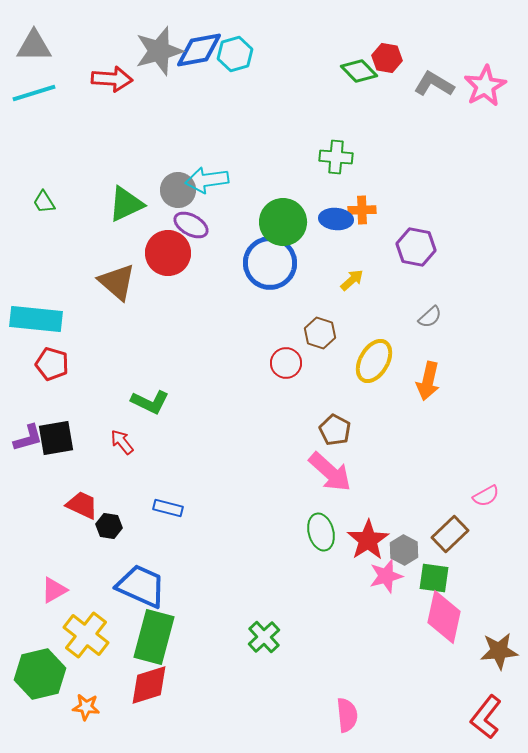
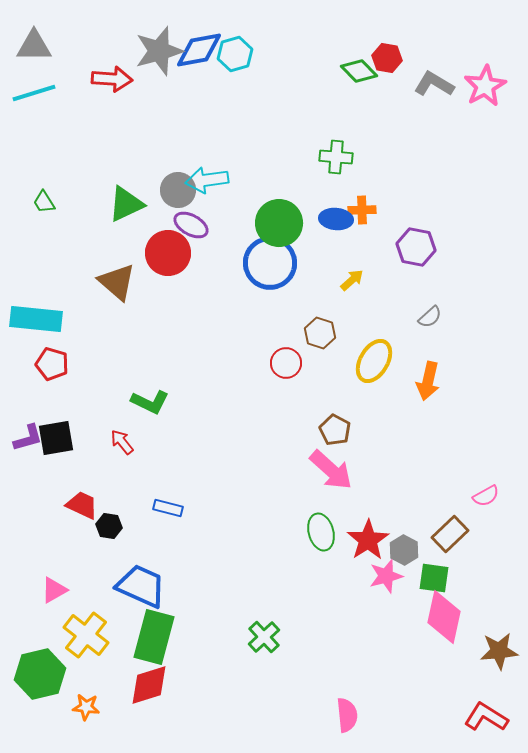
green circle at (283, 222): moved 4 px left, 1 px down
pink arrow at (330, 472): moved 1 px right, 2 px up
red L-shape at (486, 717): rotated 84 degrees clockwise
